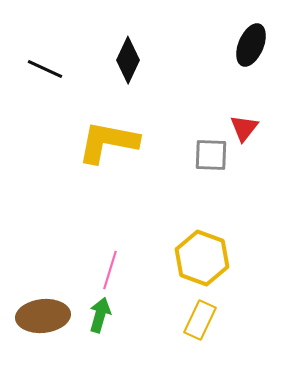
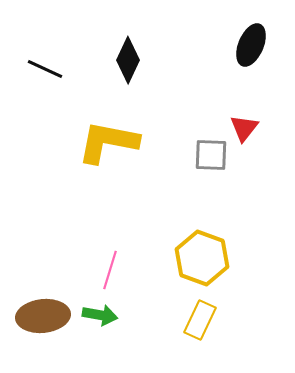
green arrow: rotated 84 degrees clockwise
